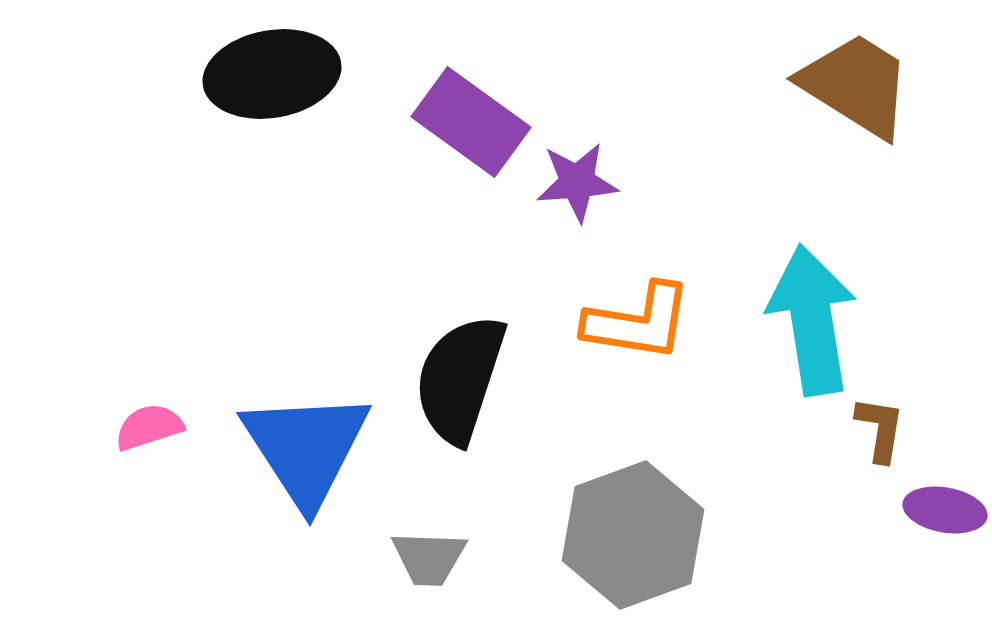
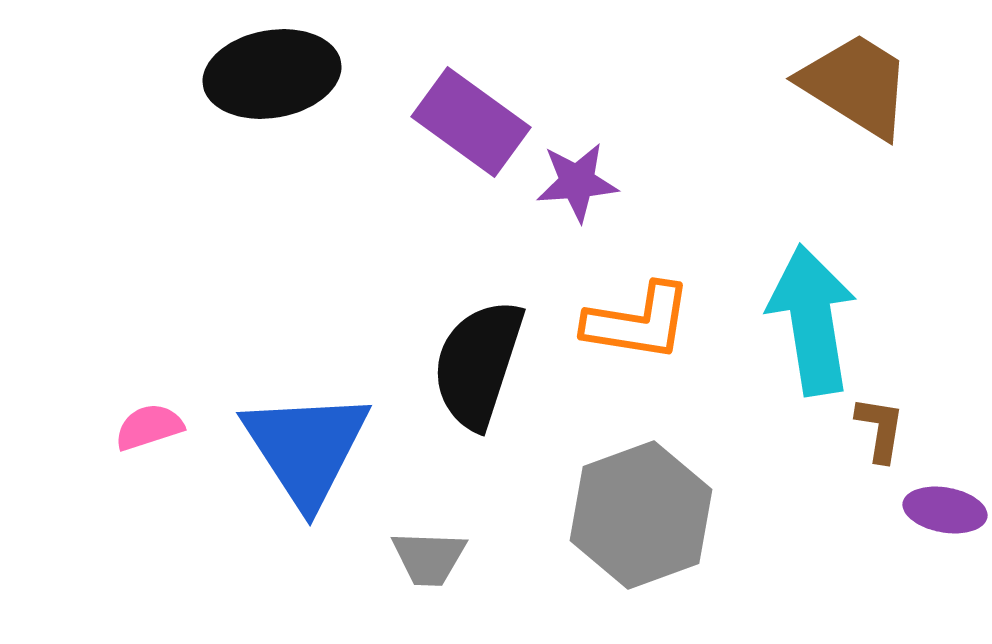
black semicircle: moved 18 px right, 15 px up
gray hexagon: moved 8 px right, 20 px up
